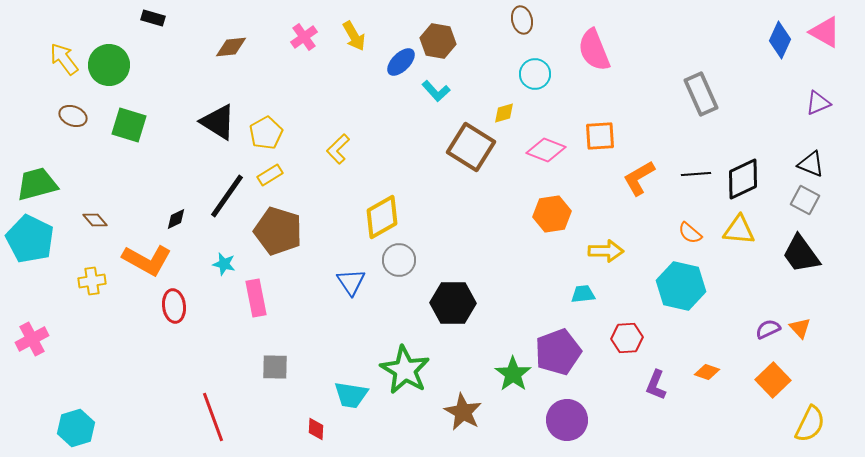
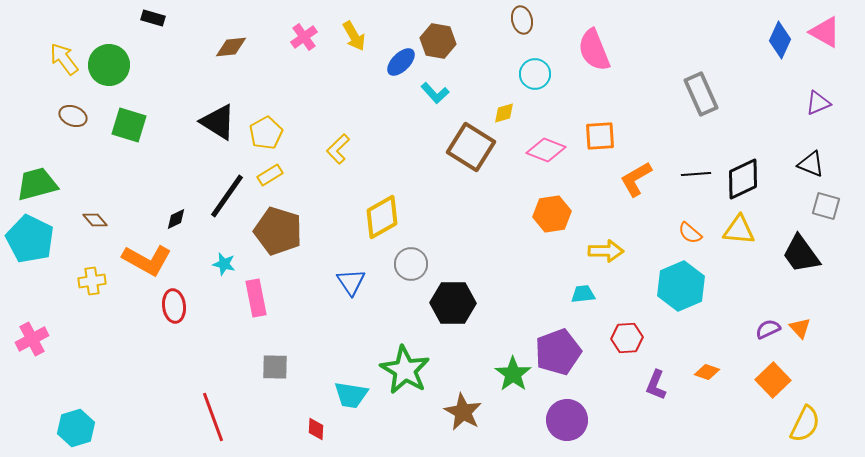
cyan L-shape at (436, 91): moved 1 px left, 2 px down
orange L-shape at (639, 178): moved 3 px left, 1 px down
gray square at (805, 200): moved 21 px right, 6 px down; rotated 12 degrees counterclockwise
gray circle at (399, 260): moved 12 px right, 4 px down
cyan hexagon at (681, 286): rotated 24 degrees clockwise
yellow semicircle at (810, 424): moved 5 px left
